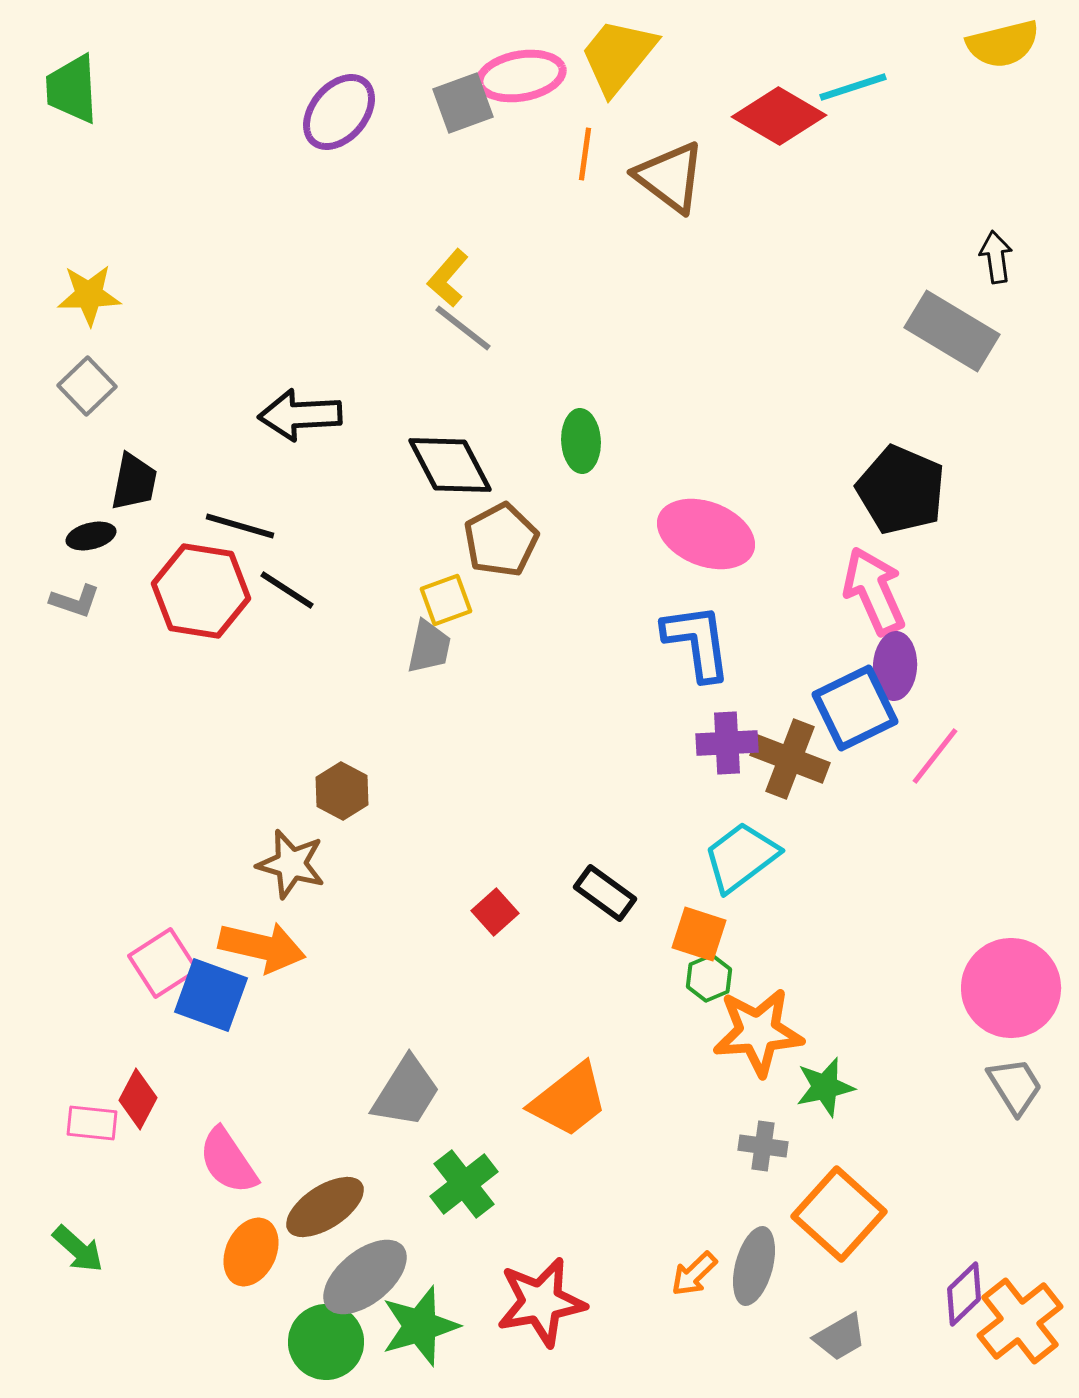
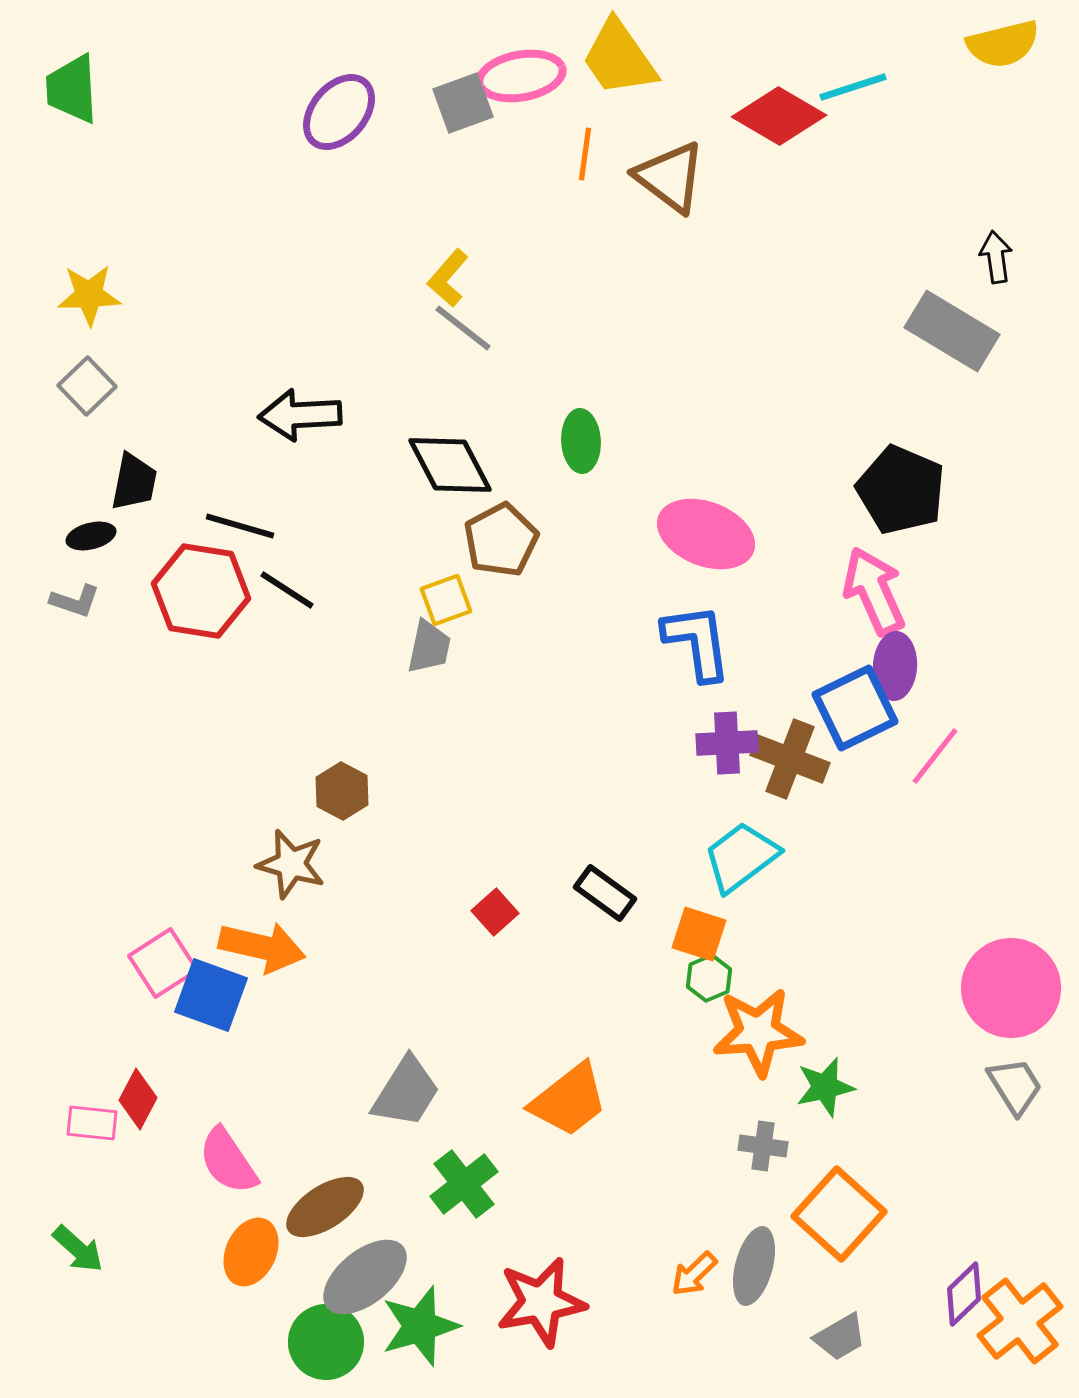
yellow trapezoid at (618, 56): moved 1 px right, 2 px down; rotated 74 degrees counterclockwise
